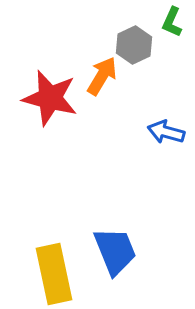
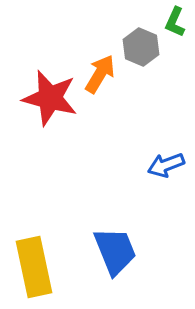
green L-shape: moved 3 px right
gray hexagon: moved 7 px right, 2 px down; rotated 12 degrees counterclockwise
orange arrow: moved 2 px left, 2 px up
blue arrow: moved 33 px down; rotated 36 degrees counterclockwise
yellow rectangle: moved 20 px left, 7 px up
